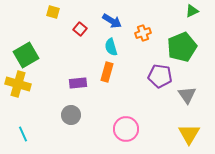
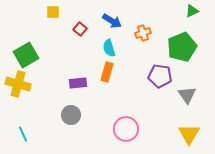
yellow square: rotated 16 degrees counterclockwise
cyan semicircle: moved 2 px left, 1 px down
